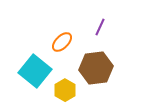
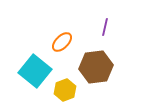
purple line: moved 5 px right; rotated 12 degrees counterclockwise
brown hexagon: moved 1 px up
yellow hexagon: rotated 10 degrees clockwise
